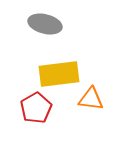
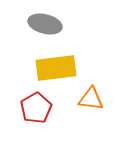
yellow rectangle: moved 3 px left, 6 px up
